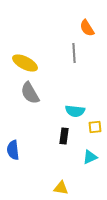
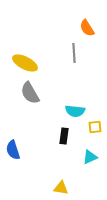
blue semicircle: rotated 12 degrees counterclockwise
